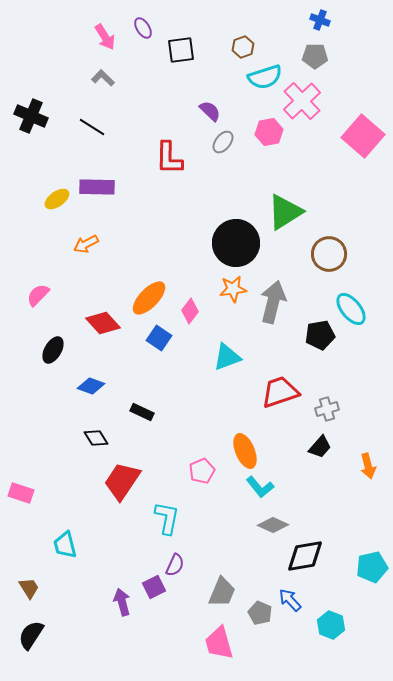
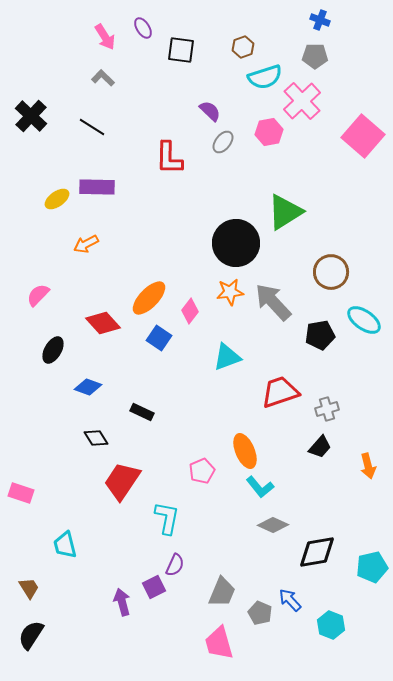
black square at (181, 50): rotated 16 degrees clockwise
black cross at (31, 116): rotated 20 degrees clockwise
brown circle at (329, 254): moved 2 px right, 18 px down
orange star at (233, 289): moved 3 px left, 3 px down
gray arrow at (273, 302): rotated 57 degrees counterclockwise
cyan ellipse at (351, 309): moved 13 px right, 11 px down; rotated 16 degrees counterclockwise
blue diamond at (91, 386): moved 3 px left, 1 px down
black diamond at (305, 556): moved 12 px right, 4 px up
